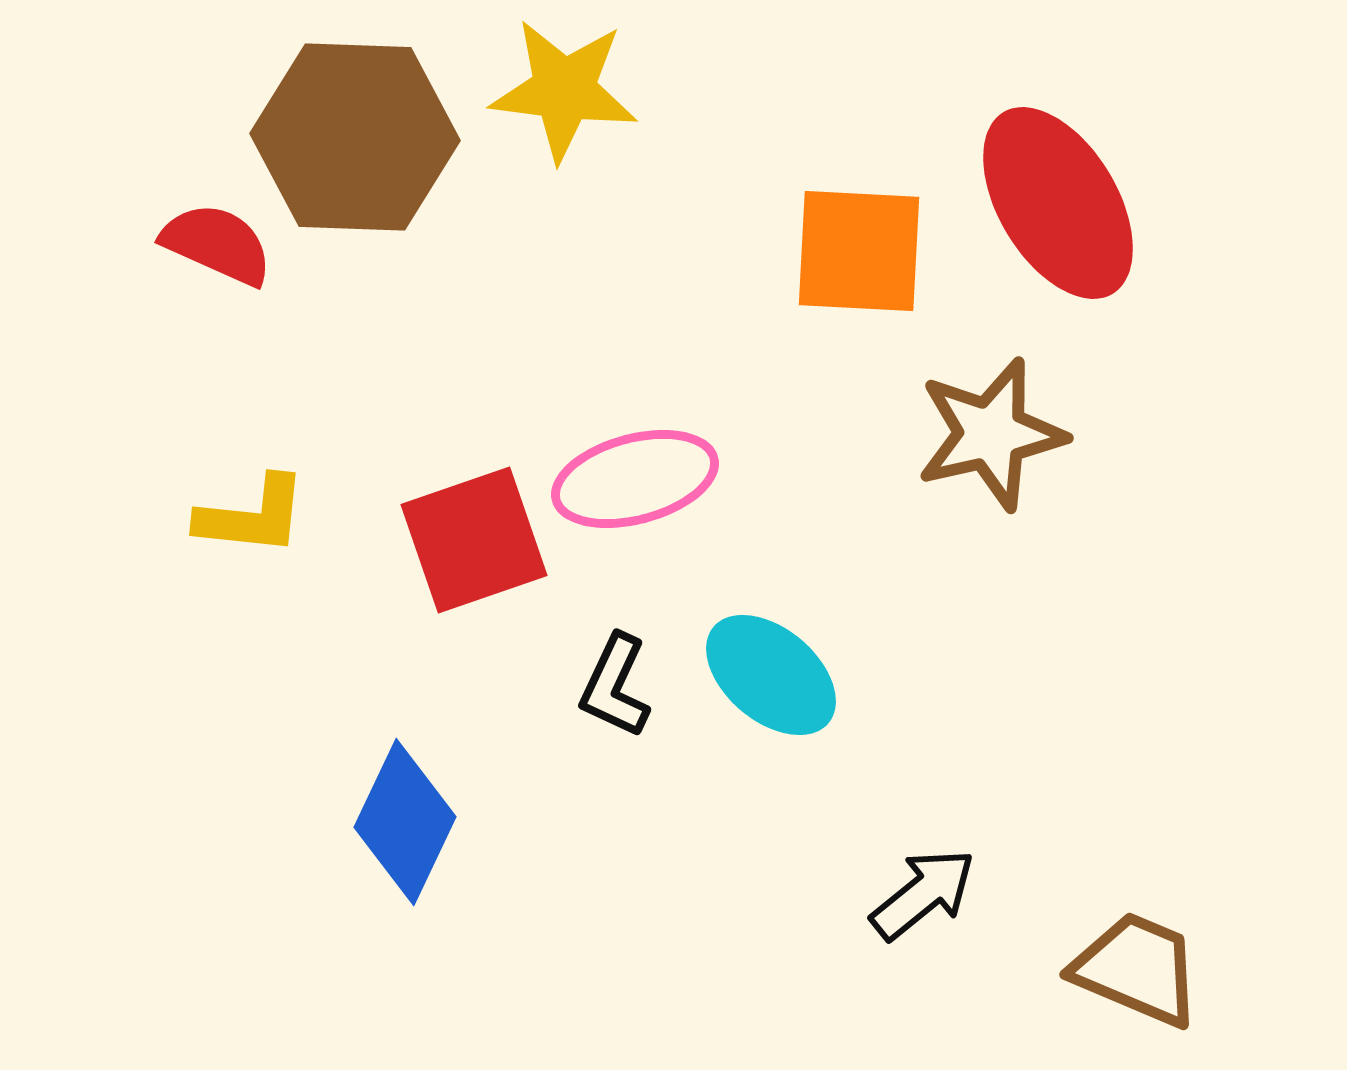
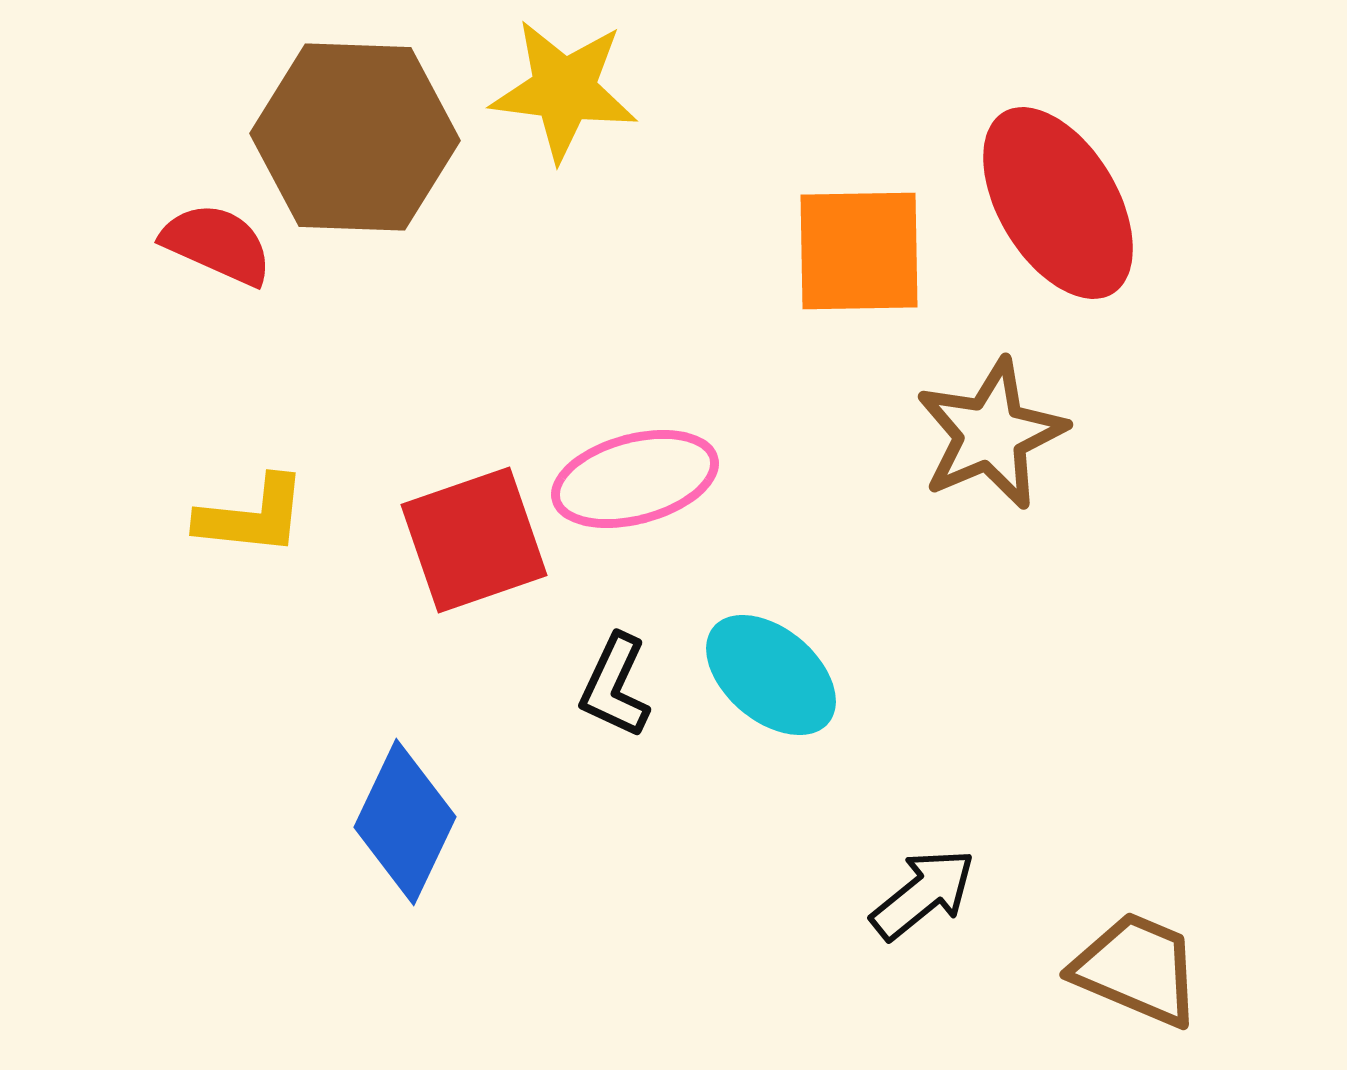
orange square: rotated 4 degrees counterclockwise
brown star: rotated 10 degrees counterclockwise
